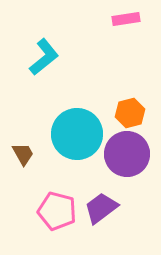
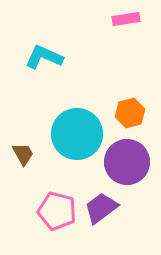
cyan L-shape: rotated 117 degrees counterclockwise
purple circle: moved 8 px down
